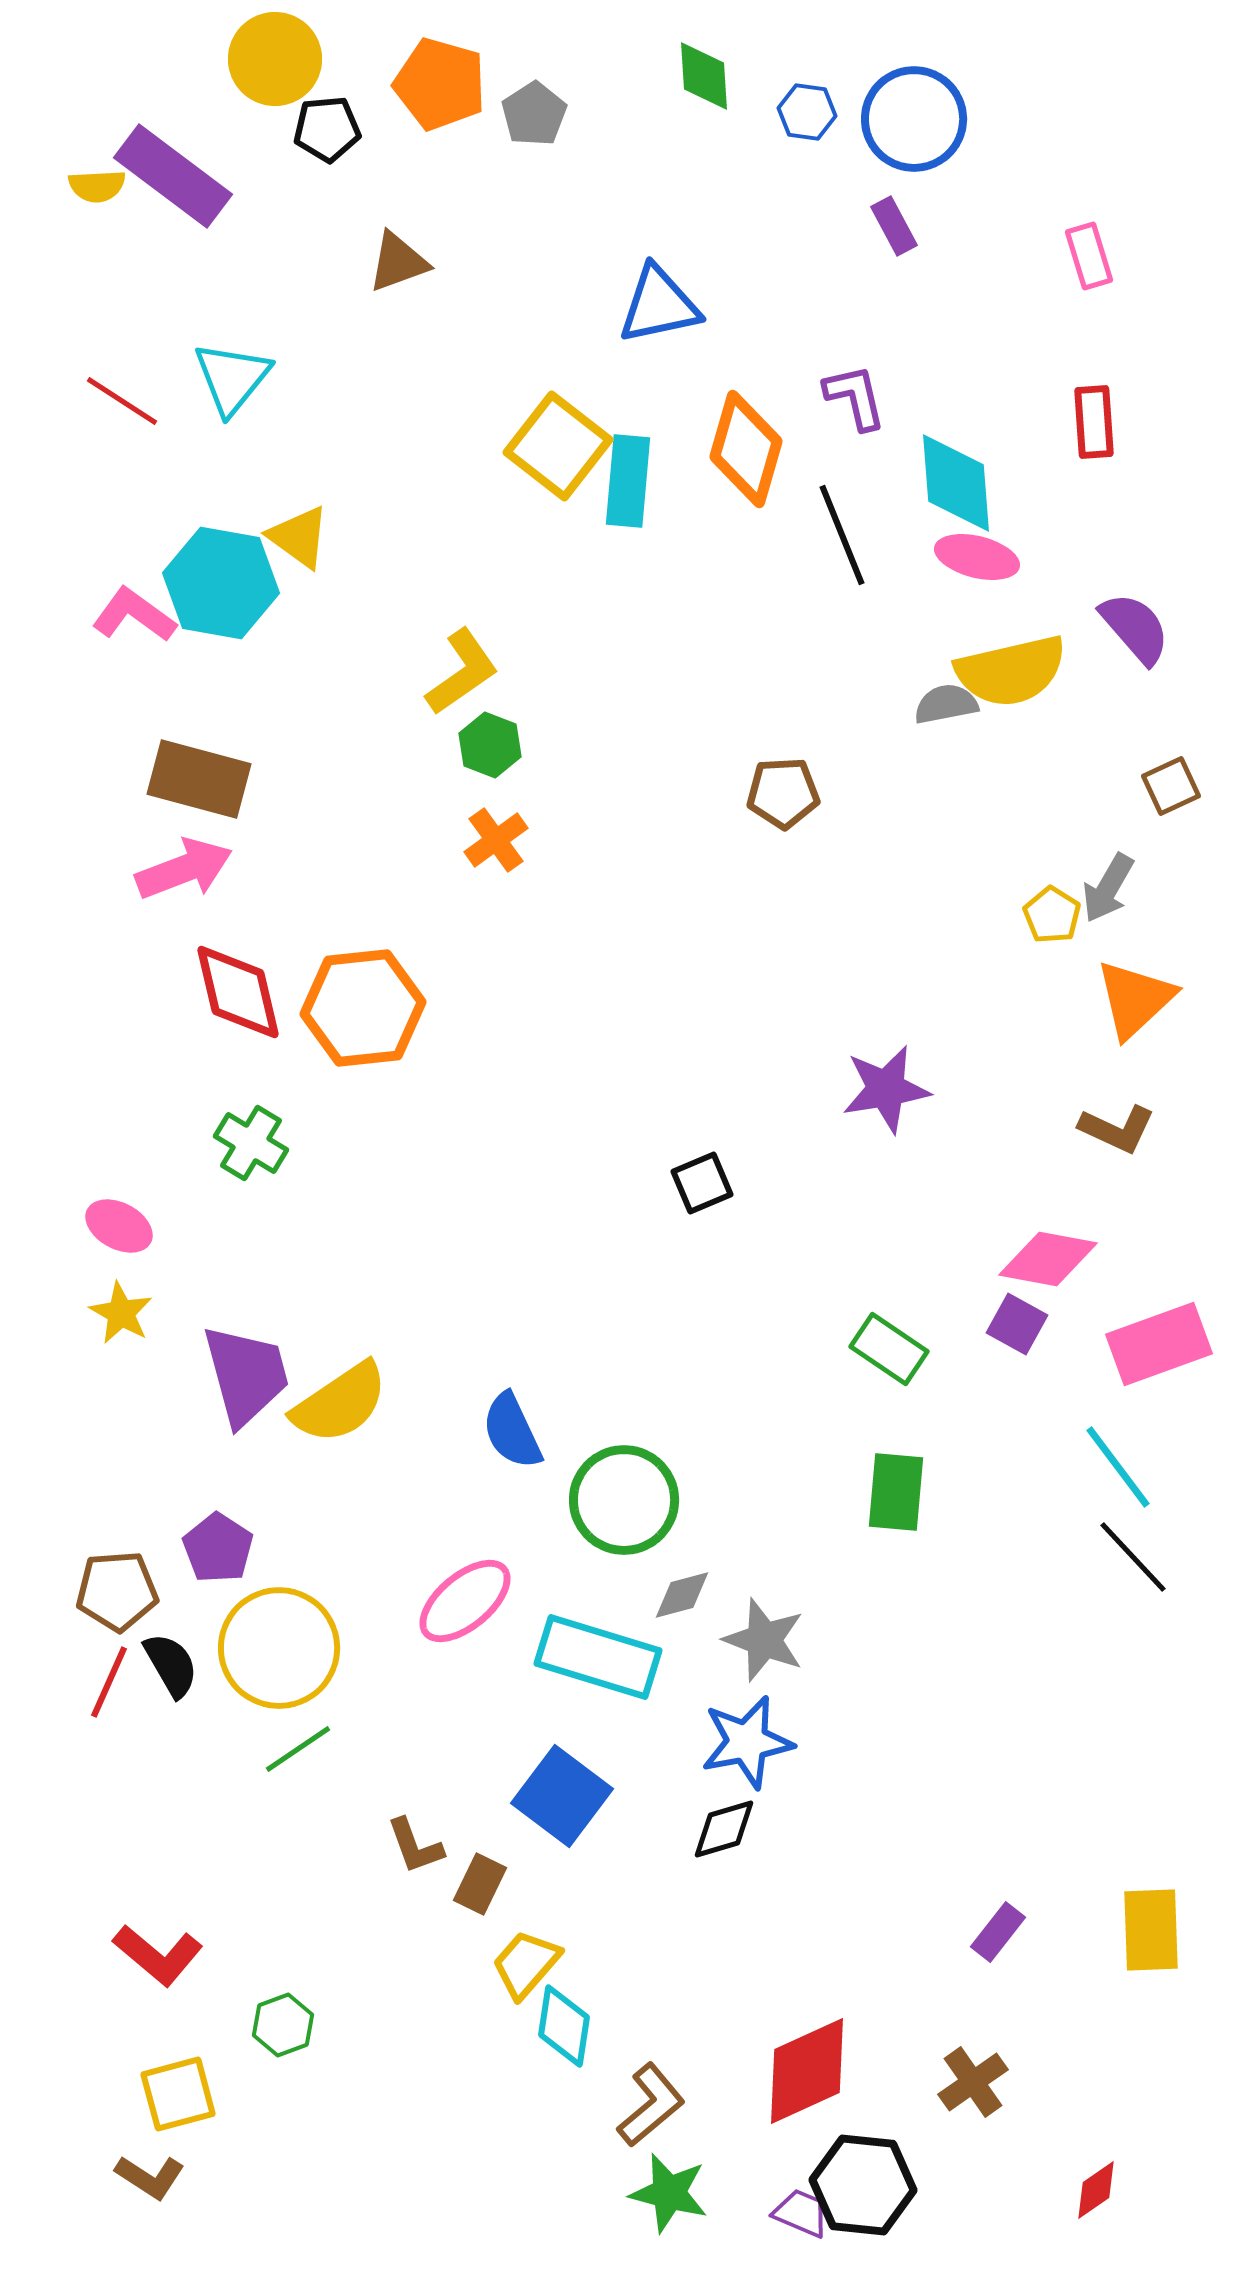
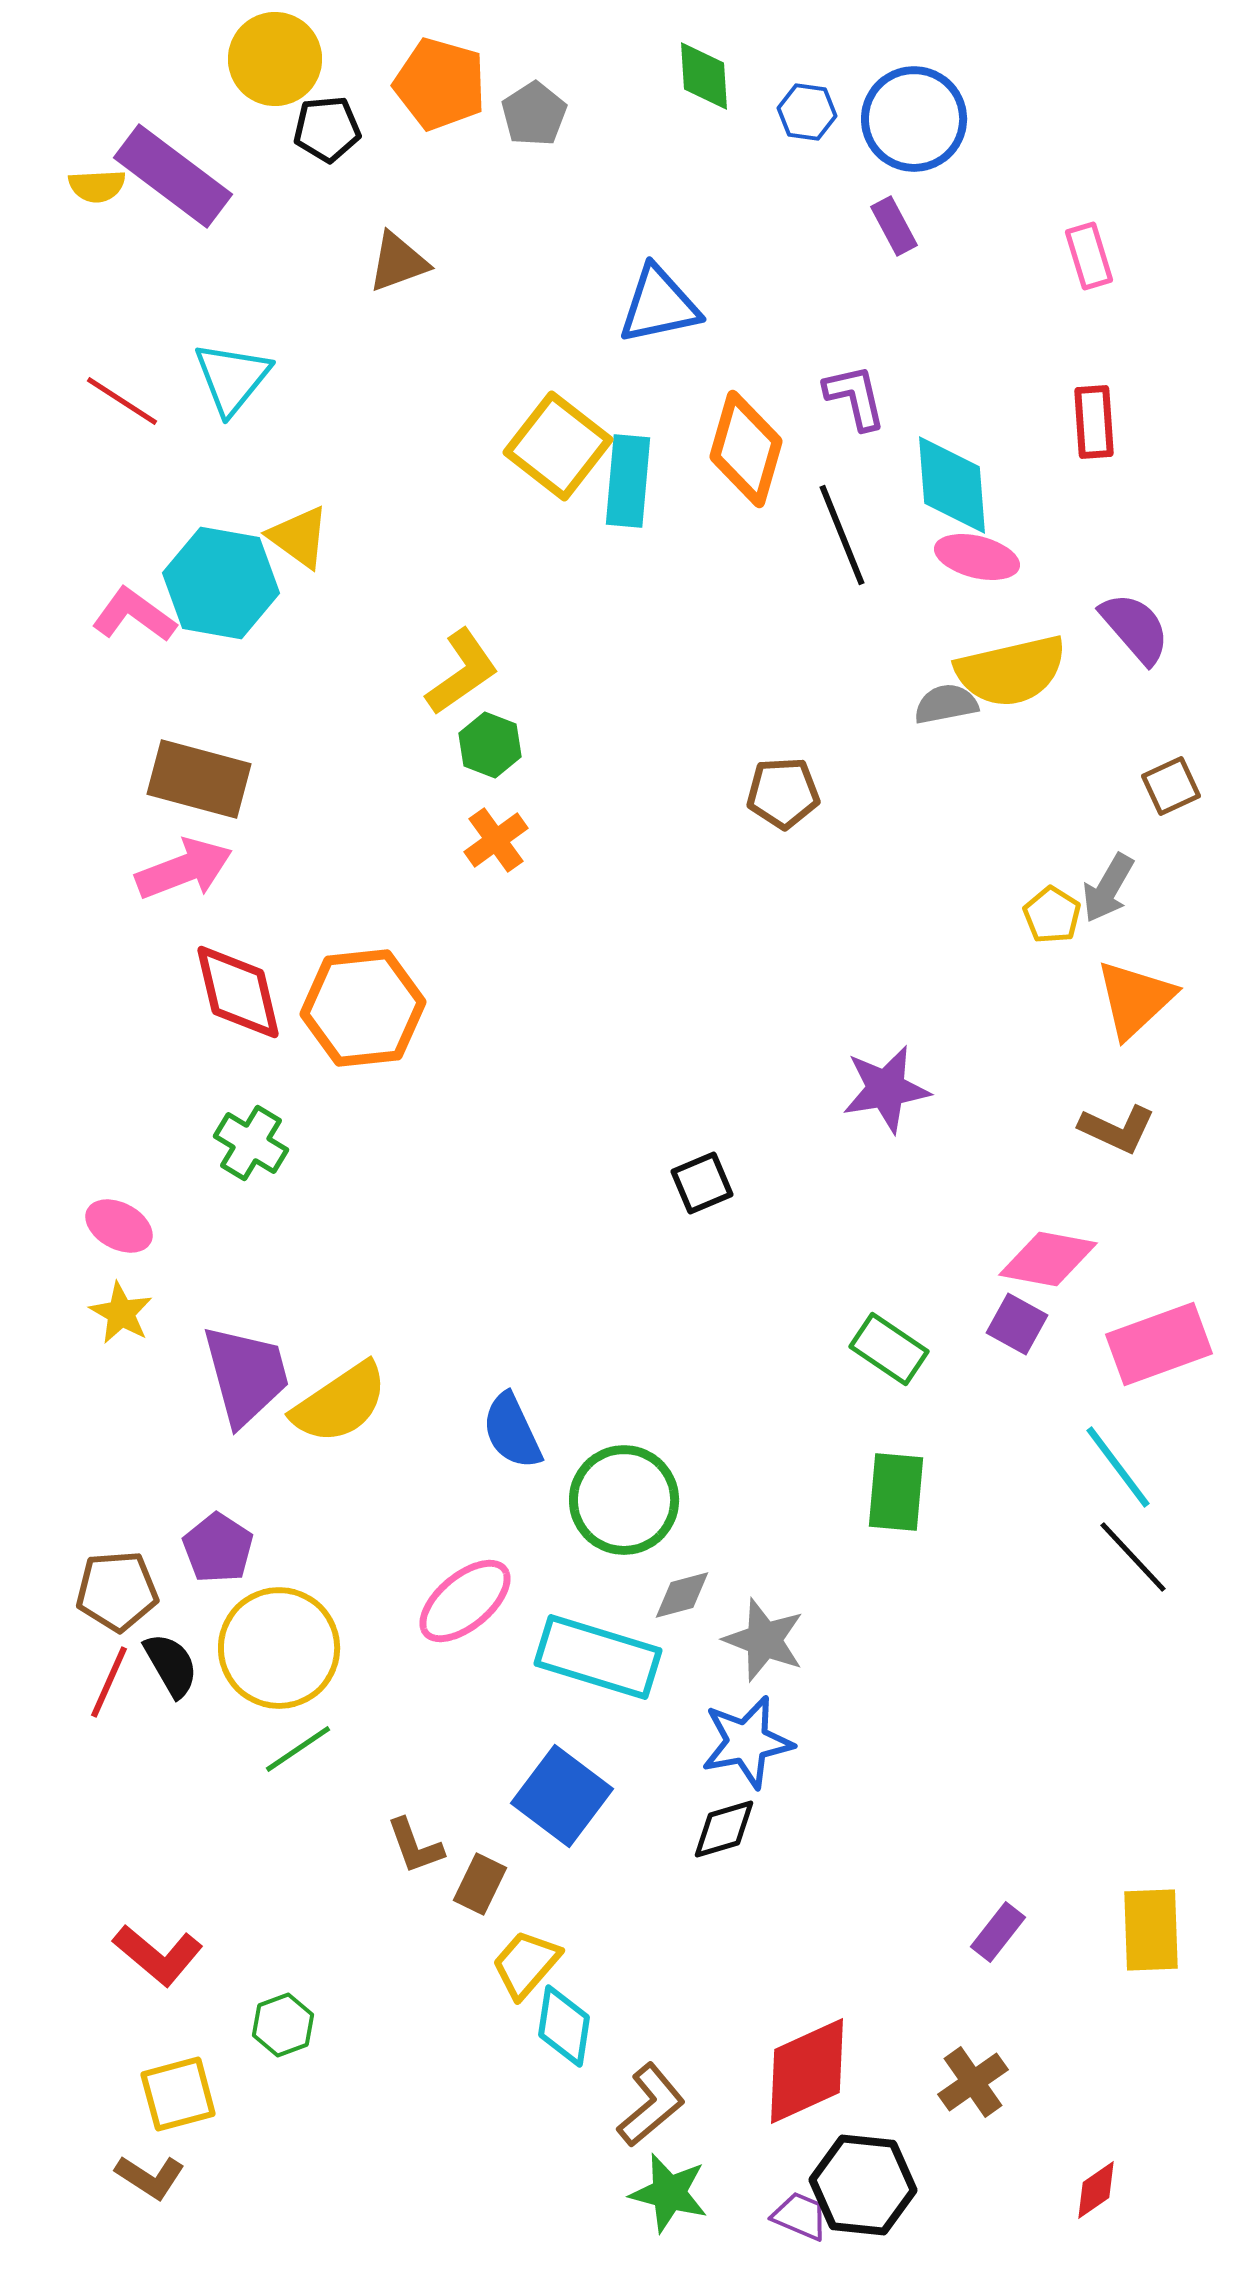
cyan diamond at (956, 483): moved 4 px left, 2 px down
purple trapezoid at (801, 2213): moved 1 px left, 3 px down
